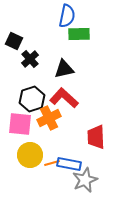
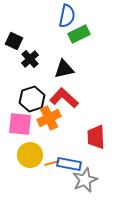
green rectangle: rotated 25 degrees counterclockwise
